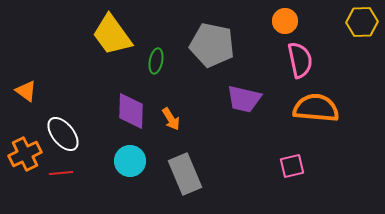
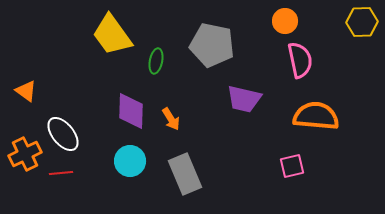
orange semicircle: moved 8 px down
